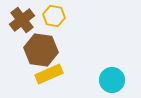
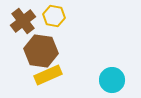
brown cross: moved 1 px right, 1 px down
brown hexagon: moved 1 px down
yellow rectangle: moved 1 px left, 1 px down
